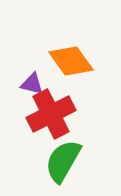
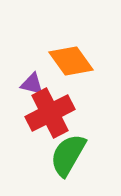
red cross: moved 1 px left, 1 px up
green semicircle: moved 5 px right, 6 px up
